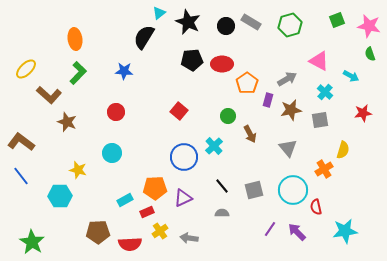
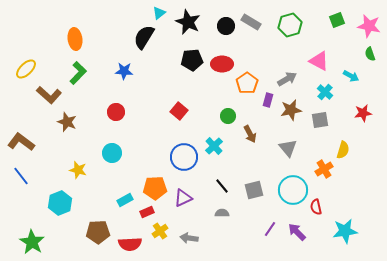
cyan hexagon at (60, 196): moved 7 px down; rotated 20 degrees counterclockwise
